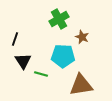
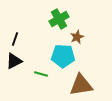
brown star: moved 5 px left; rotated 24 degrees clockwise
black triangle: moved 9 px left; rotated 36 degrees clockwise
